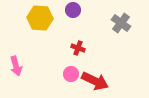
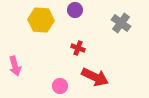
purple circle: moved 2 px right
yellow hexagon: moved 1 px right, 2 px down
pink arrow: moved 1 px left
pink circle: moved 11 px left, 12 px down
red arrow: moved 4 px up
